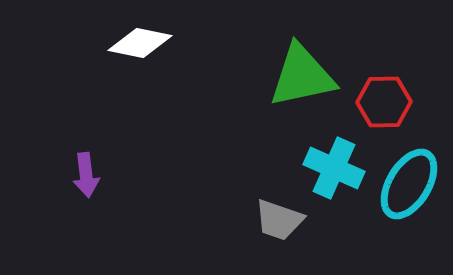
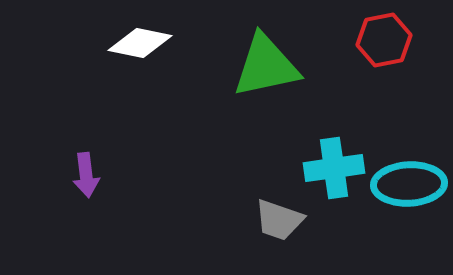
green triangle: moved 36 px left, 10 px up
red hexagon: moved 62 px up; rotated 10 degrees counterclockwise
cyan cross: rotated 32 degrees counterclockwise
cyan ellipse: rotated 56 degrees clockwise
